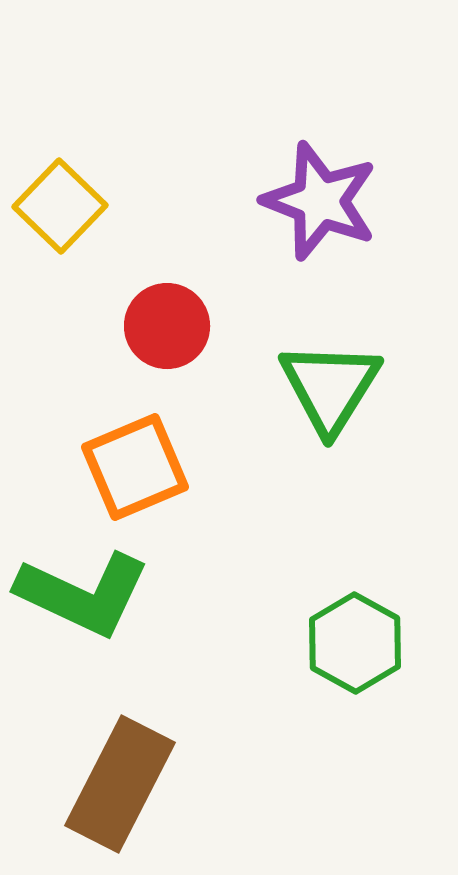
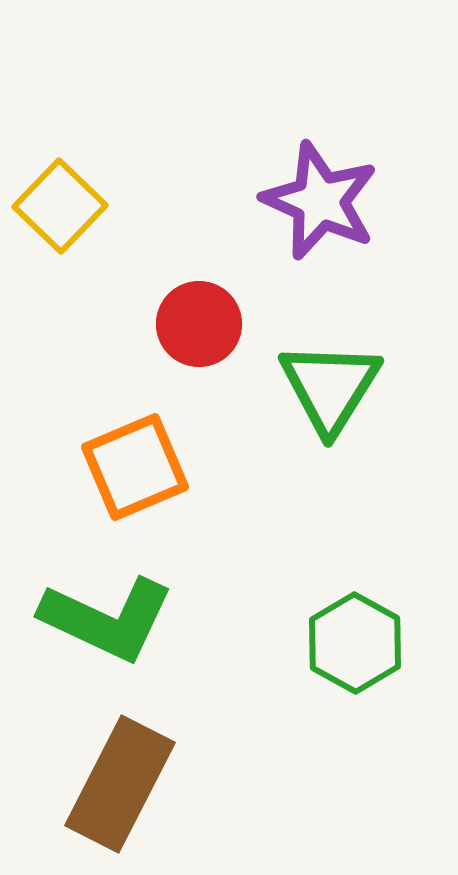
purple star: rotated 3 degrees clockwise
red circle: moved 32 px right, 2 px up
green L-shape: moved 24 px right, 25 px down
